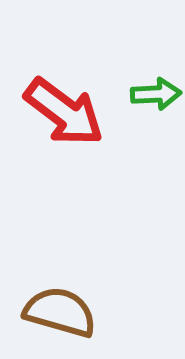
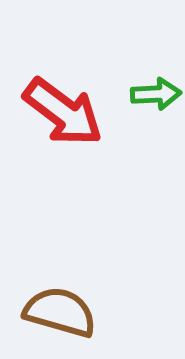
red arrow: moved 1 px left
